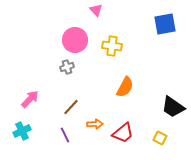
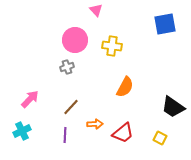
purple line: rotated 28 degrees clockwise
